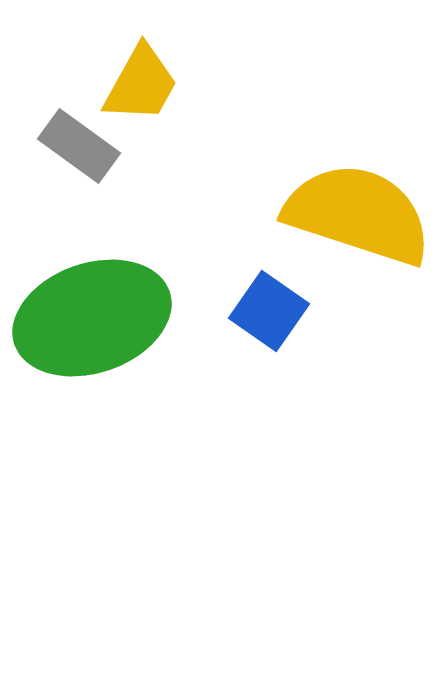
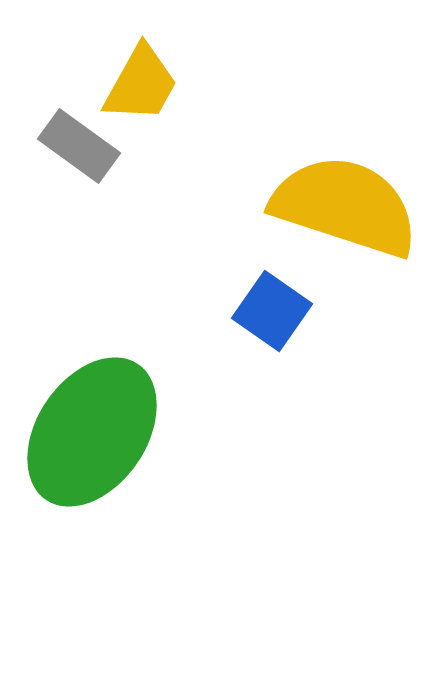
yellow semicircle: moved 13 px left, 8 px up
blue square: moved 3 px right
green ellipse: moved 114 px down; rotated 37 degrees counterclockwise
